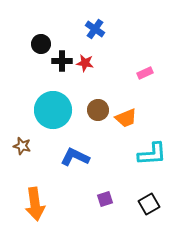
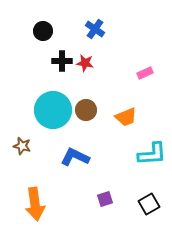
black circle: moved 2 px right, 13 px up
brown circle: moved 12 px left
orange trapezoid: moved 1 px up
